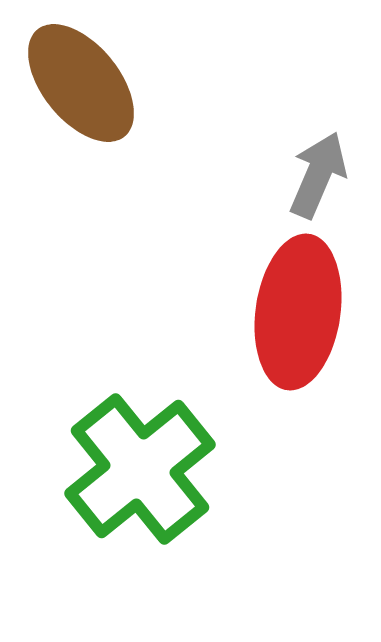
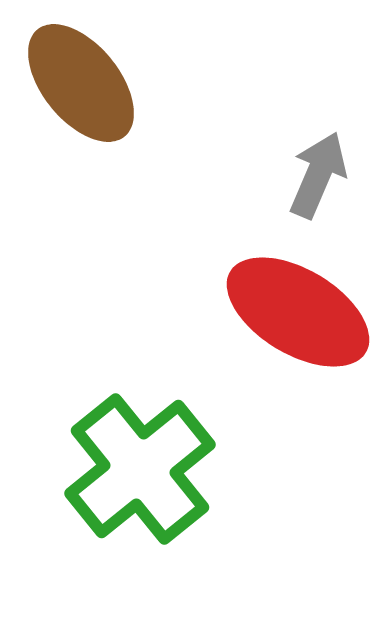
red ellipse: rotated 67 degrees counterclockwise
